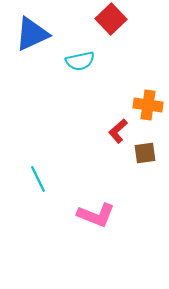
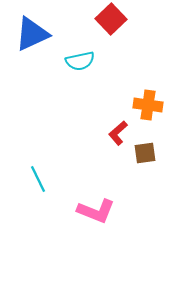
red L-shape: moved 2 px down
pink L-shape: moved 4 px up
